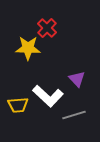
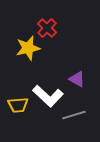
yellow star: rotated 15 degrees counterclockwise
purple triangle: rotated 18 degrees counterclockwise
